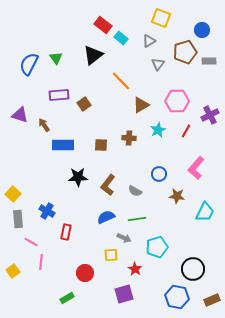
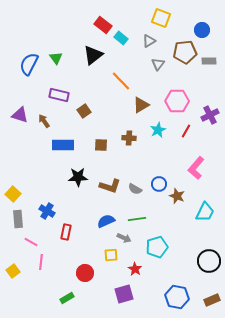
brown pentagon at (185, 52): rotated 10 degrees clockwise
purple rectangle at (59, 95): rotated 18 degrees clockwise
brown square at (84, 104): moved 7 px down
brown arrow at (44, 125): moved 4 px up
blue circle at (159, 174): moved 10 px down
brown L-shape at (108, 185): moved 2 px right, 1 px down; rotated 110 degrees counterclockwise
gray semicircle at (135, 191): moved 2 px up
brown star at (177, 196): rotated 14 degrees clockwise
blue semicircle at (106, 217): moved 4 px down
black circle at (193, 269): moved 16 px right, 8 px up
